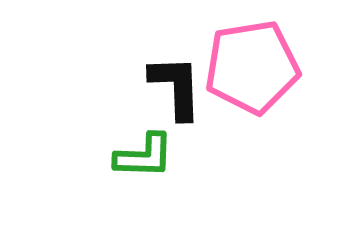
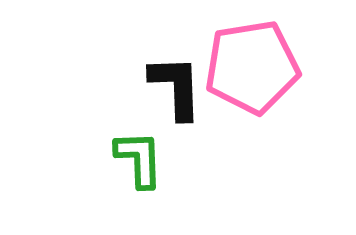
green L-shape: moved 5 px left, 3 px down; rotated 94 degrees counterclockwise
